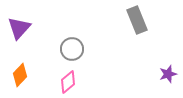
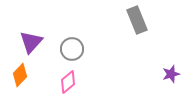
purple triangle: moved 12 px right, 14 px down
purple star: moved 3 px right
